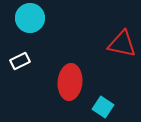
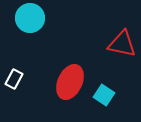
white rectangle: moved 6 px left, 18 px down; rotated 36 degrees counterclockwise
red ellipse: rotated 20 degrees clockwise
cyan square: moved 1 px right, 12 px up
